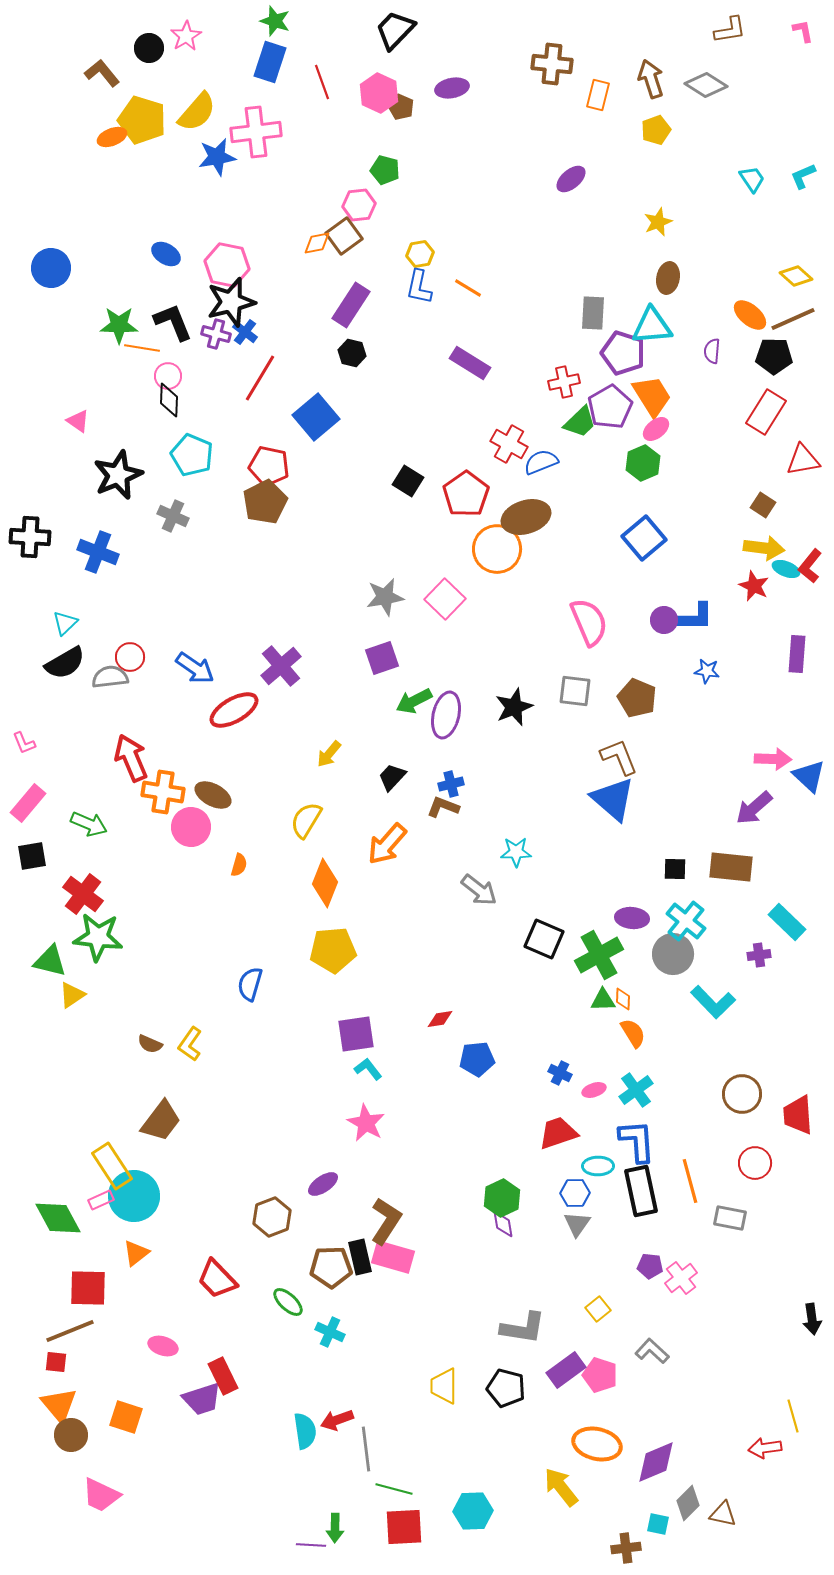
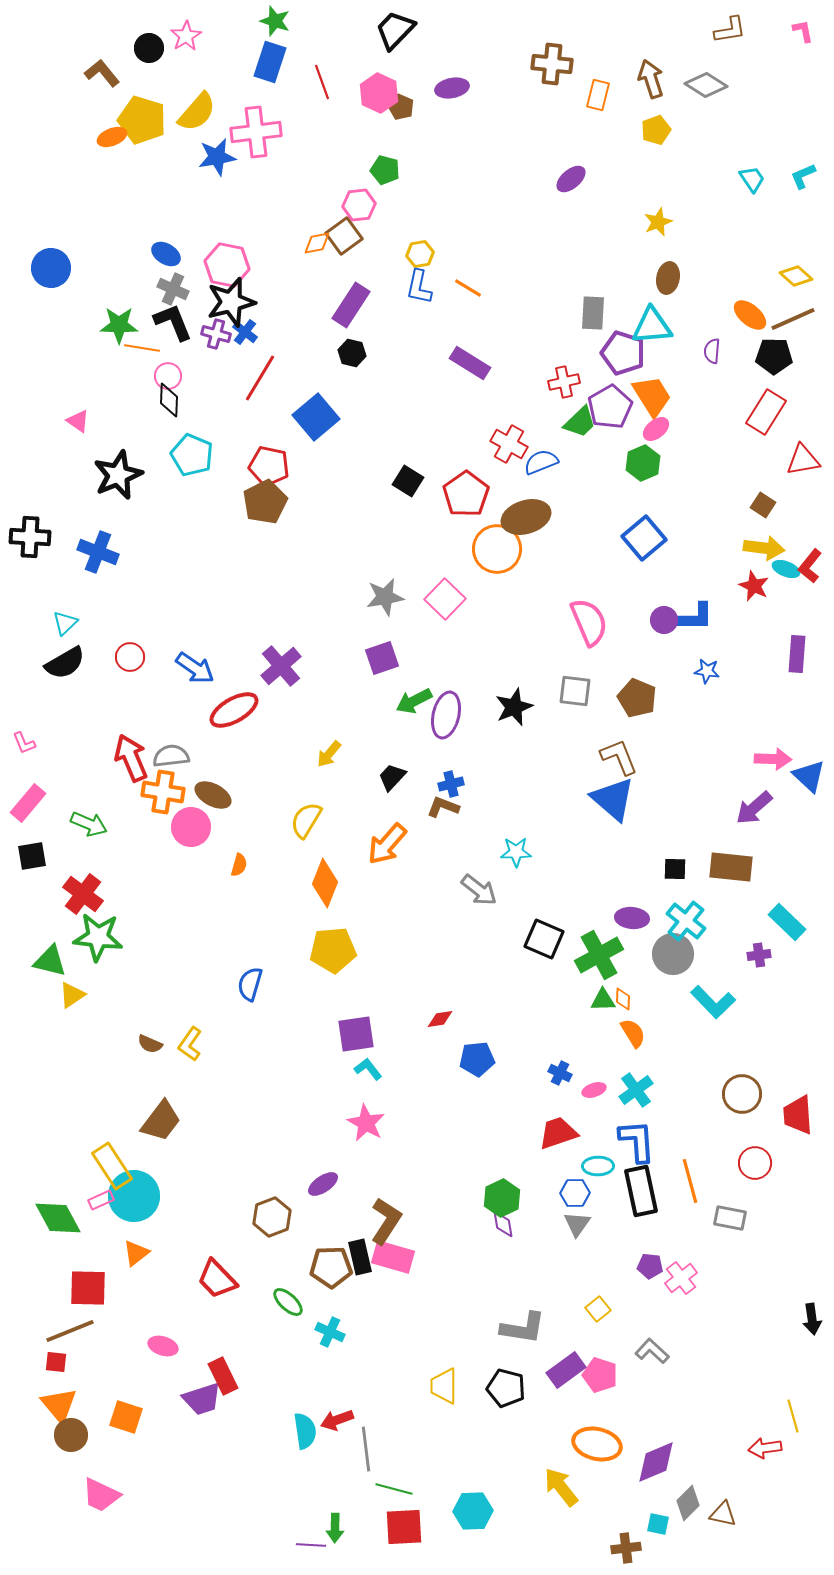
gray cross at (173, 516): moved 227 px up
gray semicircle at (110, 677): moved 61 px right, 79 px down
